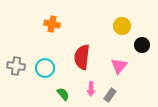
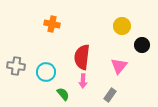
cyan circle: moved 1 px right, 4 px down
pink arrow: moved 8 px left, 8 px up
